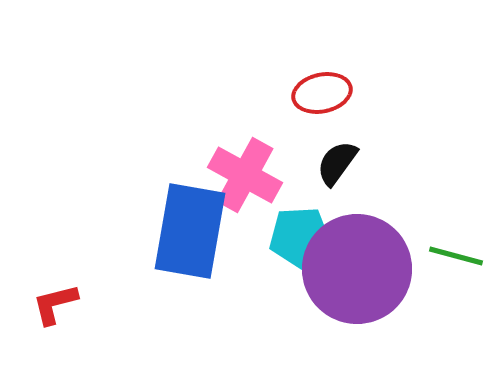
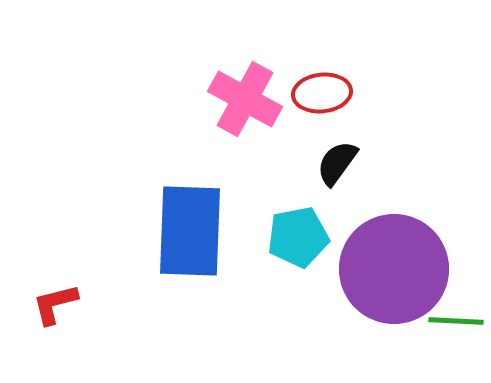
red ellipse: rotated 6 degrees clockwise
pink cross: moved 76 px up
blue rectangle: rotated 8 degrees counterclockwise
cyan pentagon: moved 2 px left; rotated 8 degrees counterclockwise
green line: moved 65 px down; rotated 12 degrees counterclockwise
purple circle: moved 37 px right
